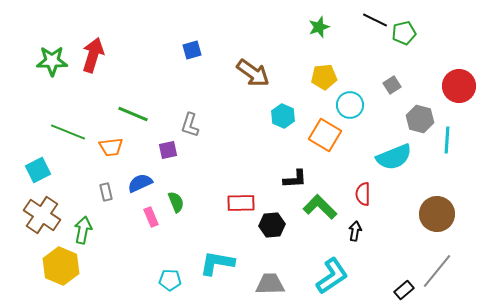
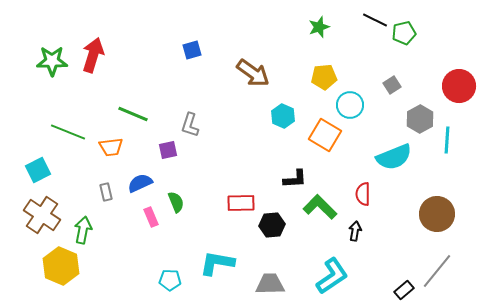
gray hexagon at (420, 119): rotated 16 degrees clockwise
